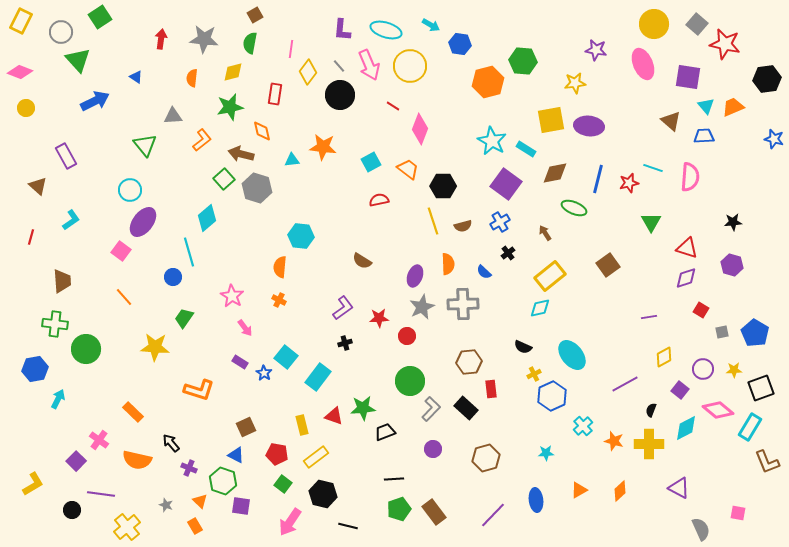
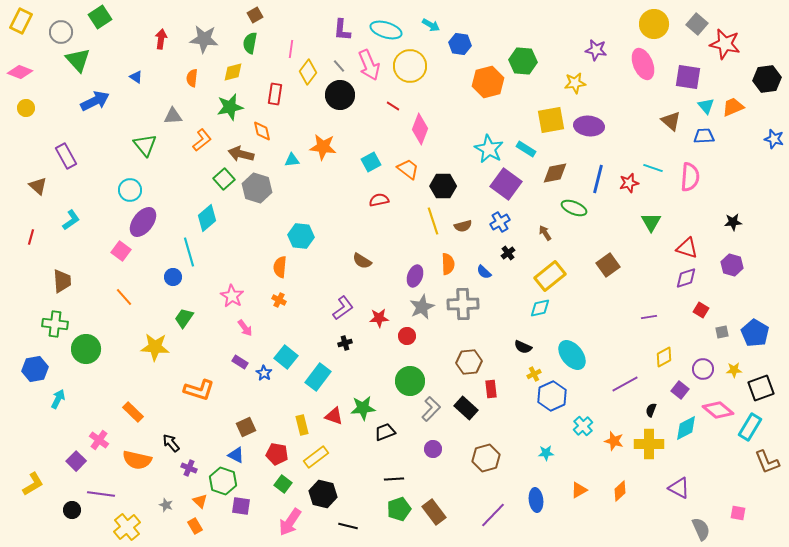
cyan star at (492, 141): moved 3 px left, 8 px down
